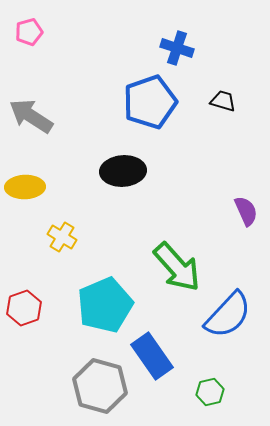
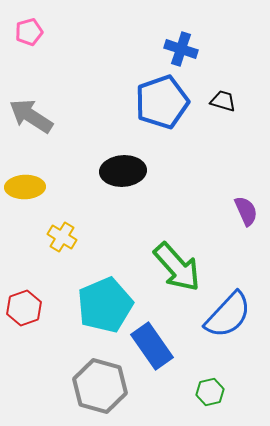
blue cross: moved 4 px right, 1 px down
blue pentagon: moved 12 px right
blue rectangle: moved 10 px up
